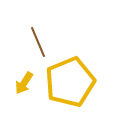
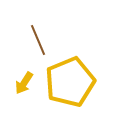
brown line: moved 2 px up
